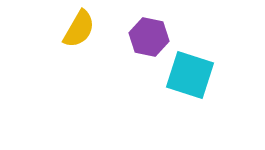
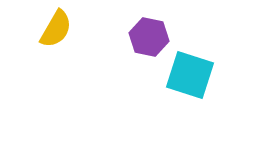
yellow semicircle: moved 23 px left
